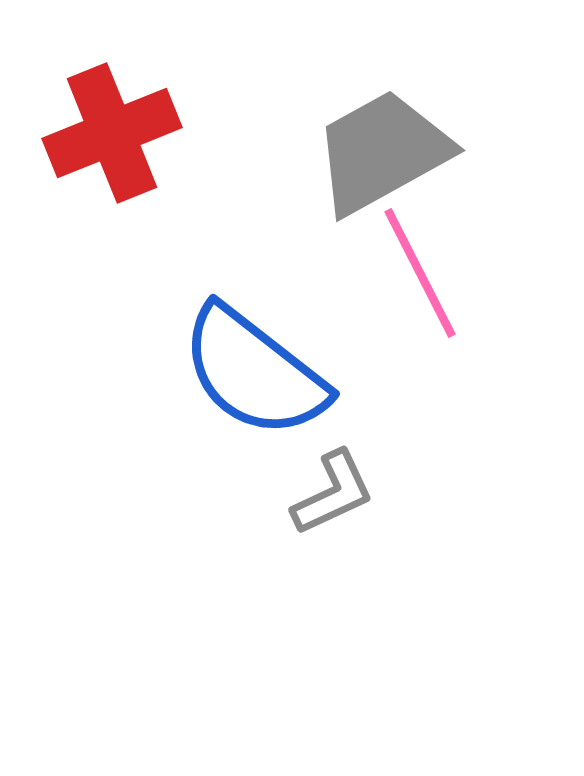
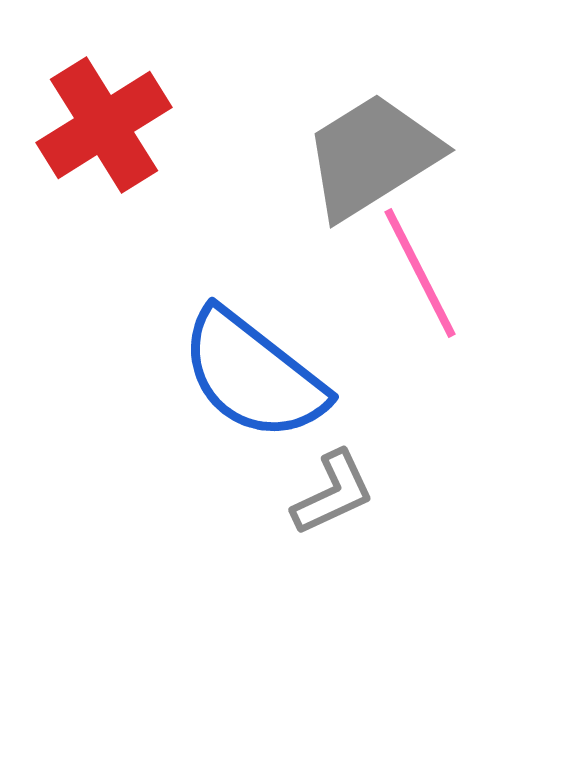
red cross: moved 8 px left, 8 px up; rotated 10 degrees counterclockwise
gray trapezoid: moved 10 px left, 4 px down; rotated 3 degrees counterclockwise
blue semicircle: moved 1 px left, 3 px down
